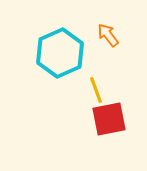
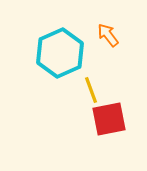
yellow line: moved 5 px left
